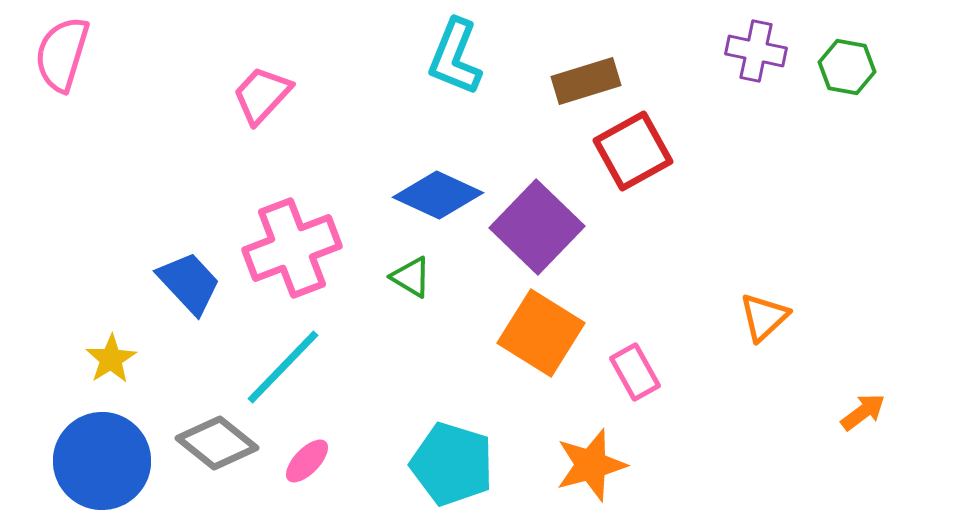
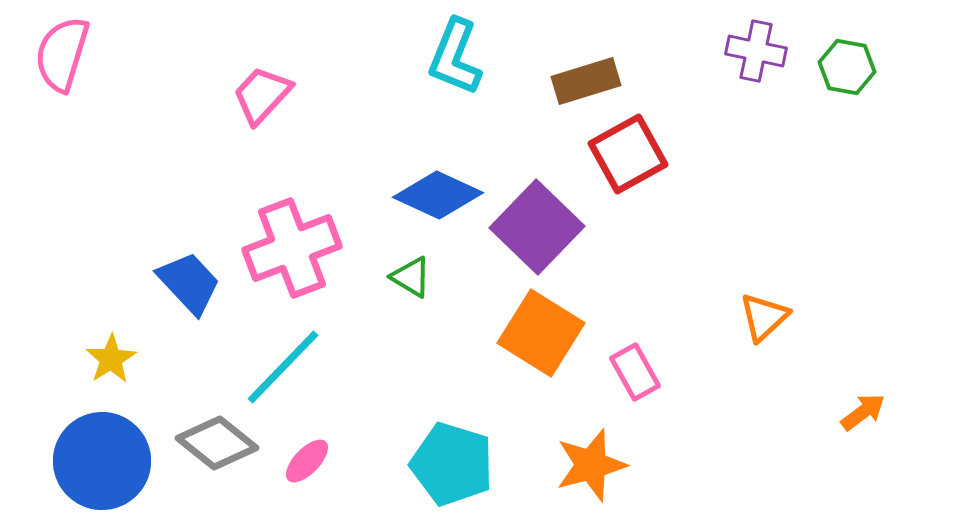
red square: moved 5 px left, 3 px down
